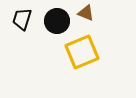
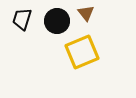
brown triangle: rotated 30 degrees clockwise
